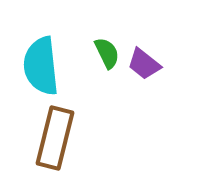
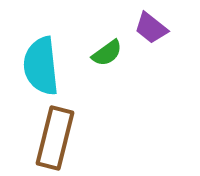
green semicircle: rotated 80 degrees clockwise
purple trapezoid: moved 7 px right, 36 px up
